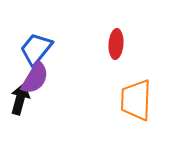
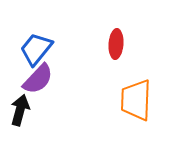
purple semicircle: moved 3 px right, 1 px down; rotated 12 degrees clockwise
black arrow: moved 11 px down
